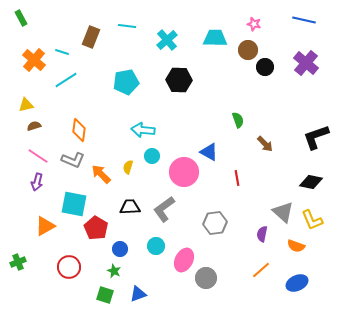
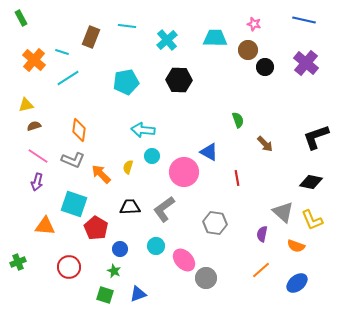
cyan line at (66, 80): moved 2 px right, 2 px up
cyan square at (74, 204): rotated 8 degrees clockwise
gray hexagon at (215, 223): rotated 15 degrees clockwise
orange triangle at (45, 226): rotated 35 degrees clockwise
pink ellipse at (184, 260): rotated 70 degrees counterclockwise
blue ellipse at (297, 283): rotated 15 degrees counterclockwise
